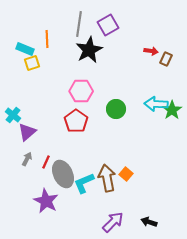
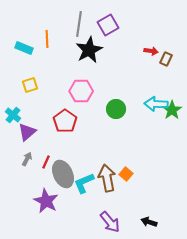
cyan rectangle: moved 1 px left, 1 px up
yellow square: moved 2 px left, 22 px down
red pentagon: moved 11 px left
purple arrow: moved 3 px left; rotated 95 degrees clockwise
